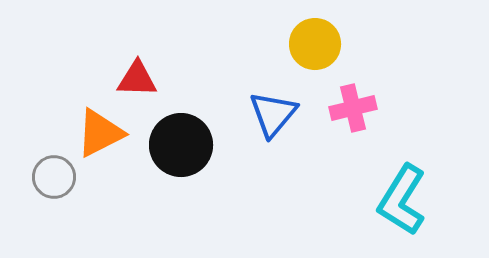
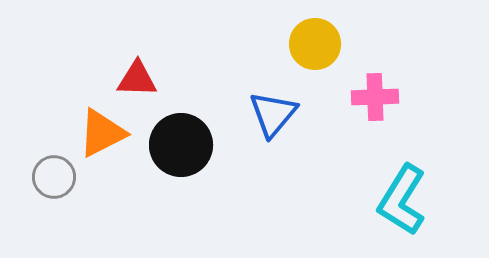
pink cross: moved 22 px right, 11 px up; rotated 12 degrees clockwise
orange triangle: moved 2 px right
